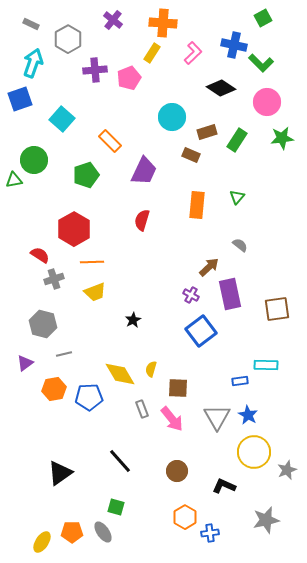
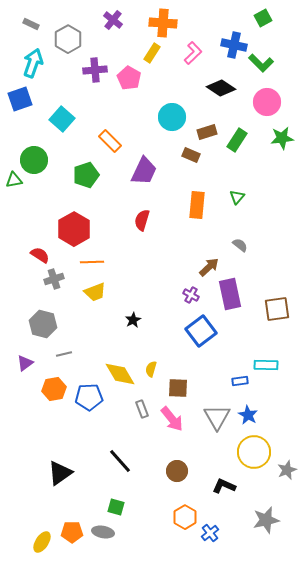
pink pentagon at (129, 78): rotated 20 degrees counterclockwise
gray ellipse at (103, 532): rotated 45 degrees counterclockwise
blue cross at (210, 533): rotated 30 degrees counterclockwise
